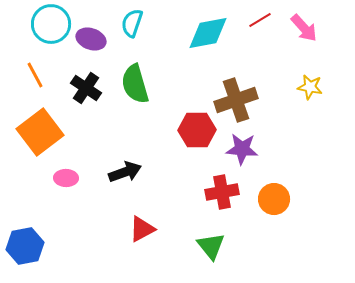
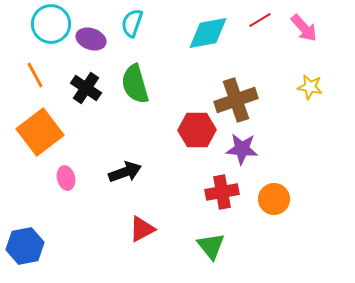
pink ellipse: rotated 75 degrees clockwise
